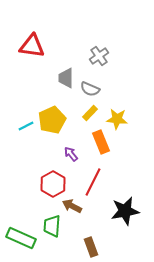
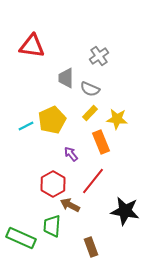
red line: moved 1 px up; rotated 12 degrees clockwise
brown arrow: moved 2 px left, 1 px up
black star: rotated 20 degrees clockwise
